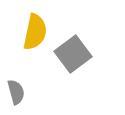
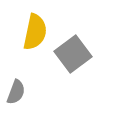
gray semicircle: rotated 35 degrees clockwise
